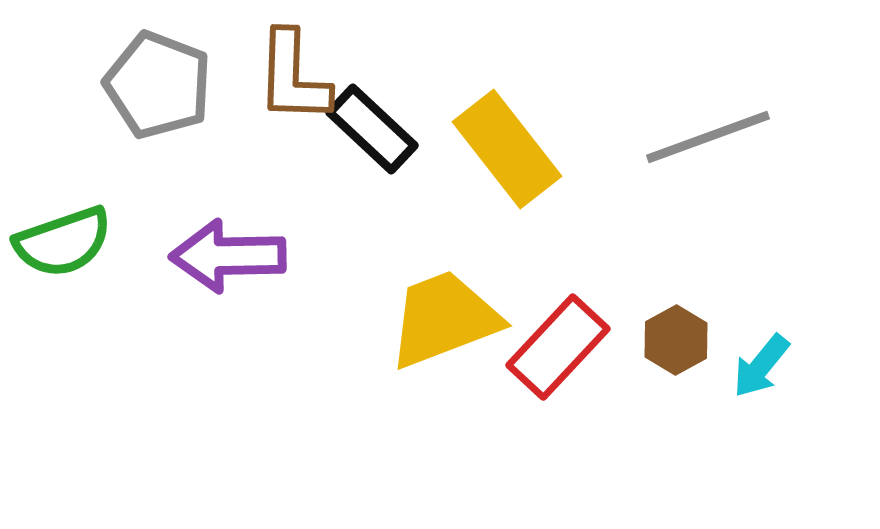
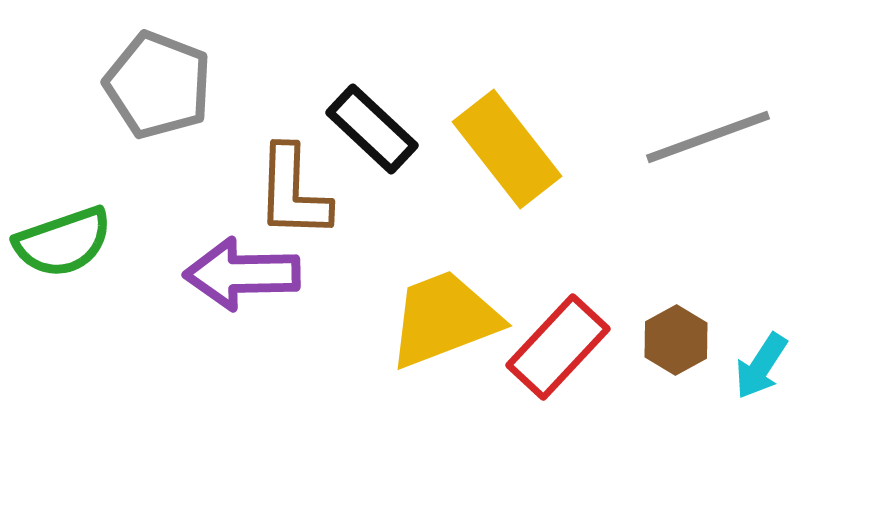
brown L-shape: moved 115 px down
purple arrow: moved 14 px right, 18 px down
cyan arrow: rotated 6 degrees counterclockwise
